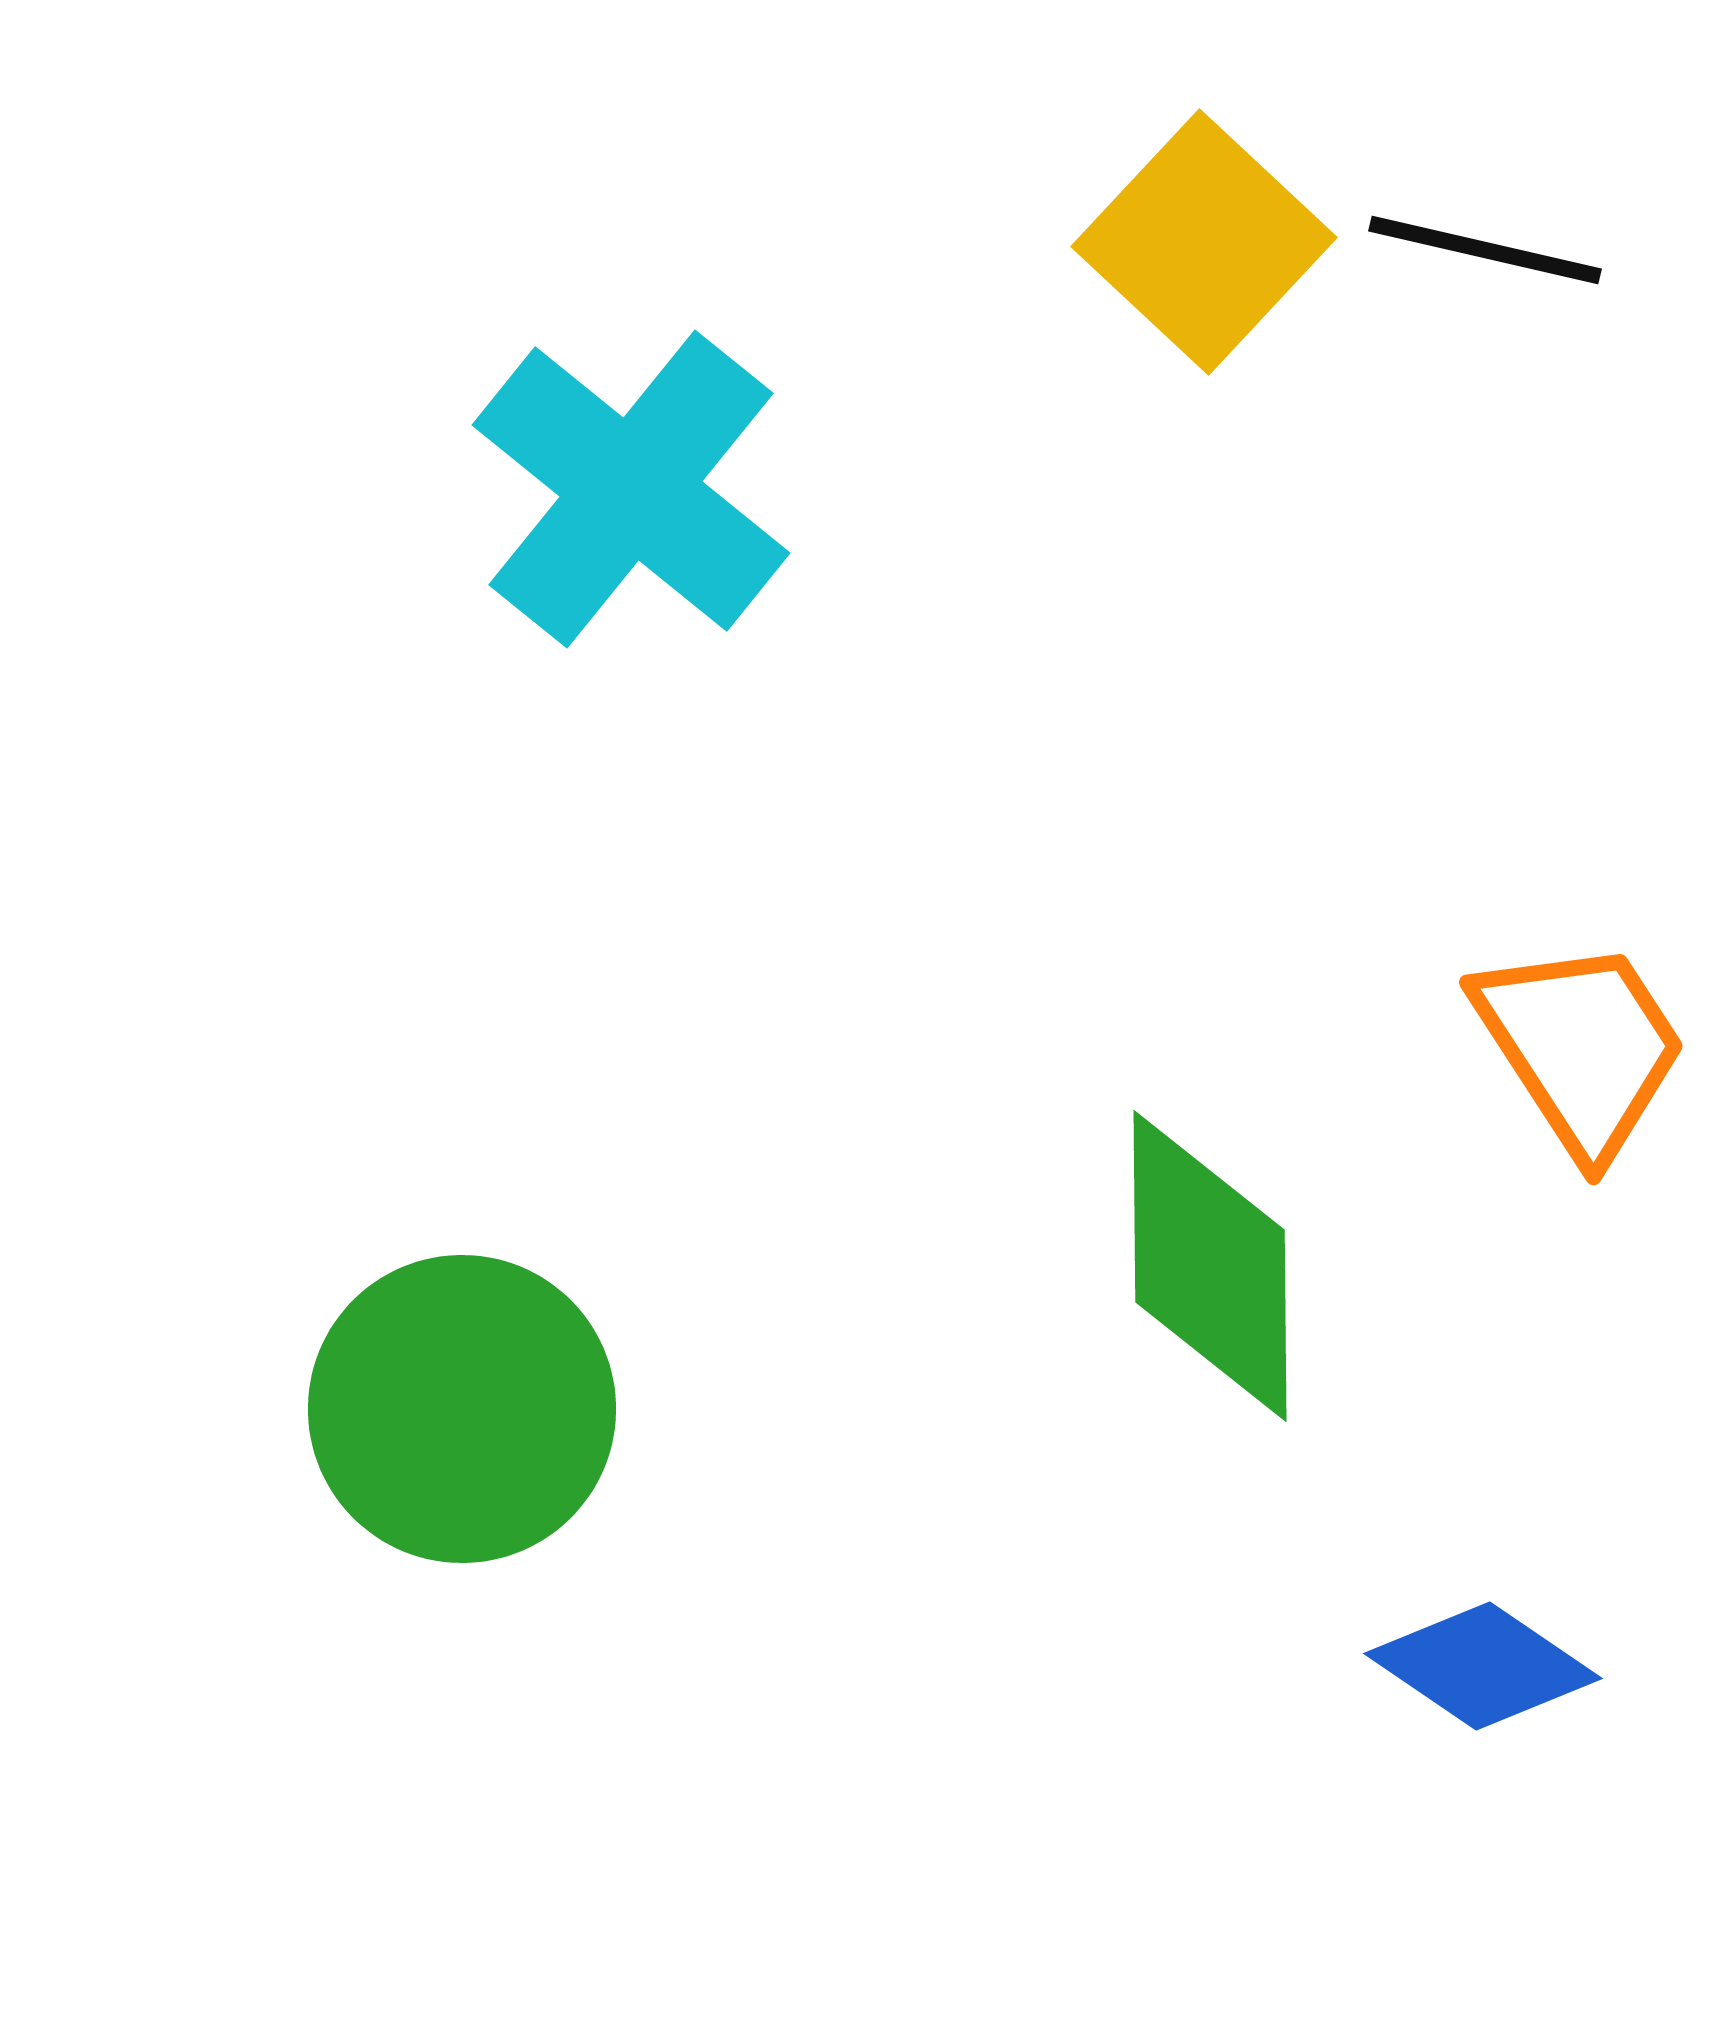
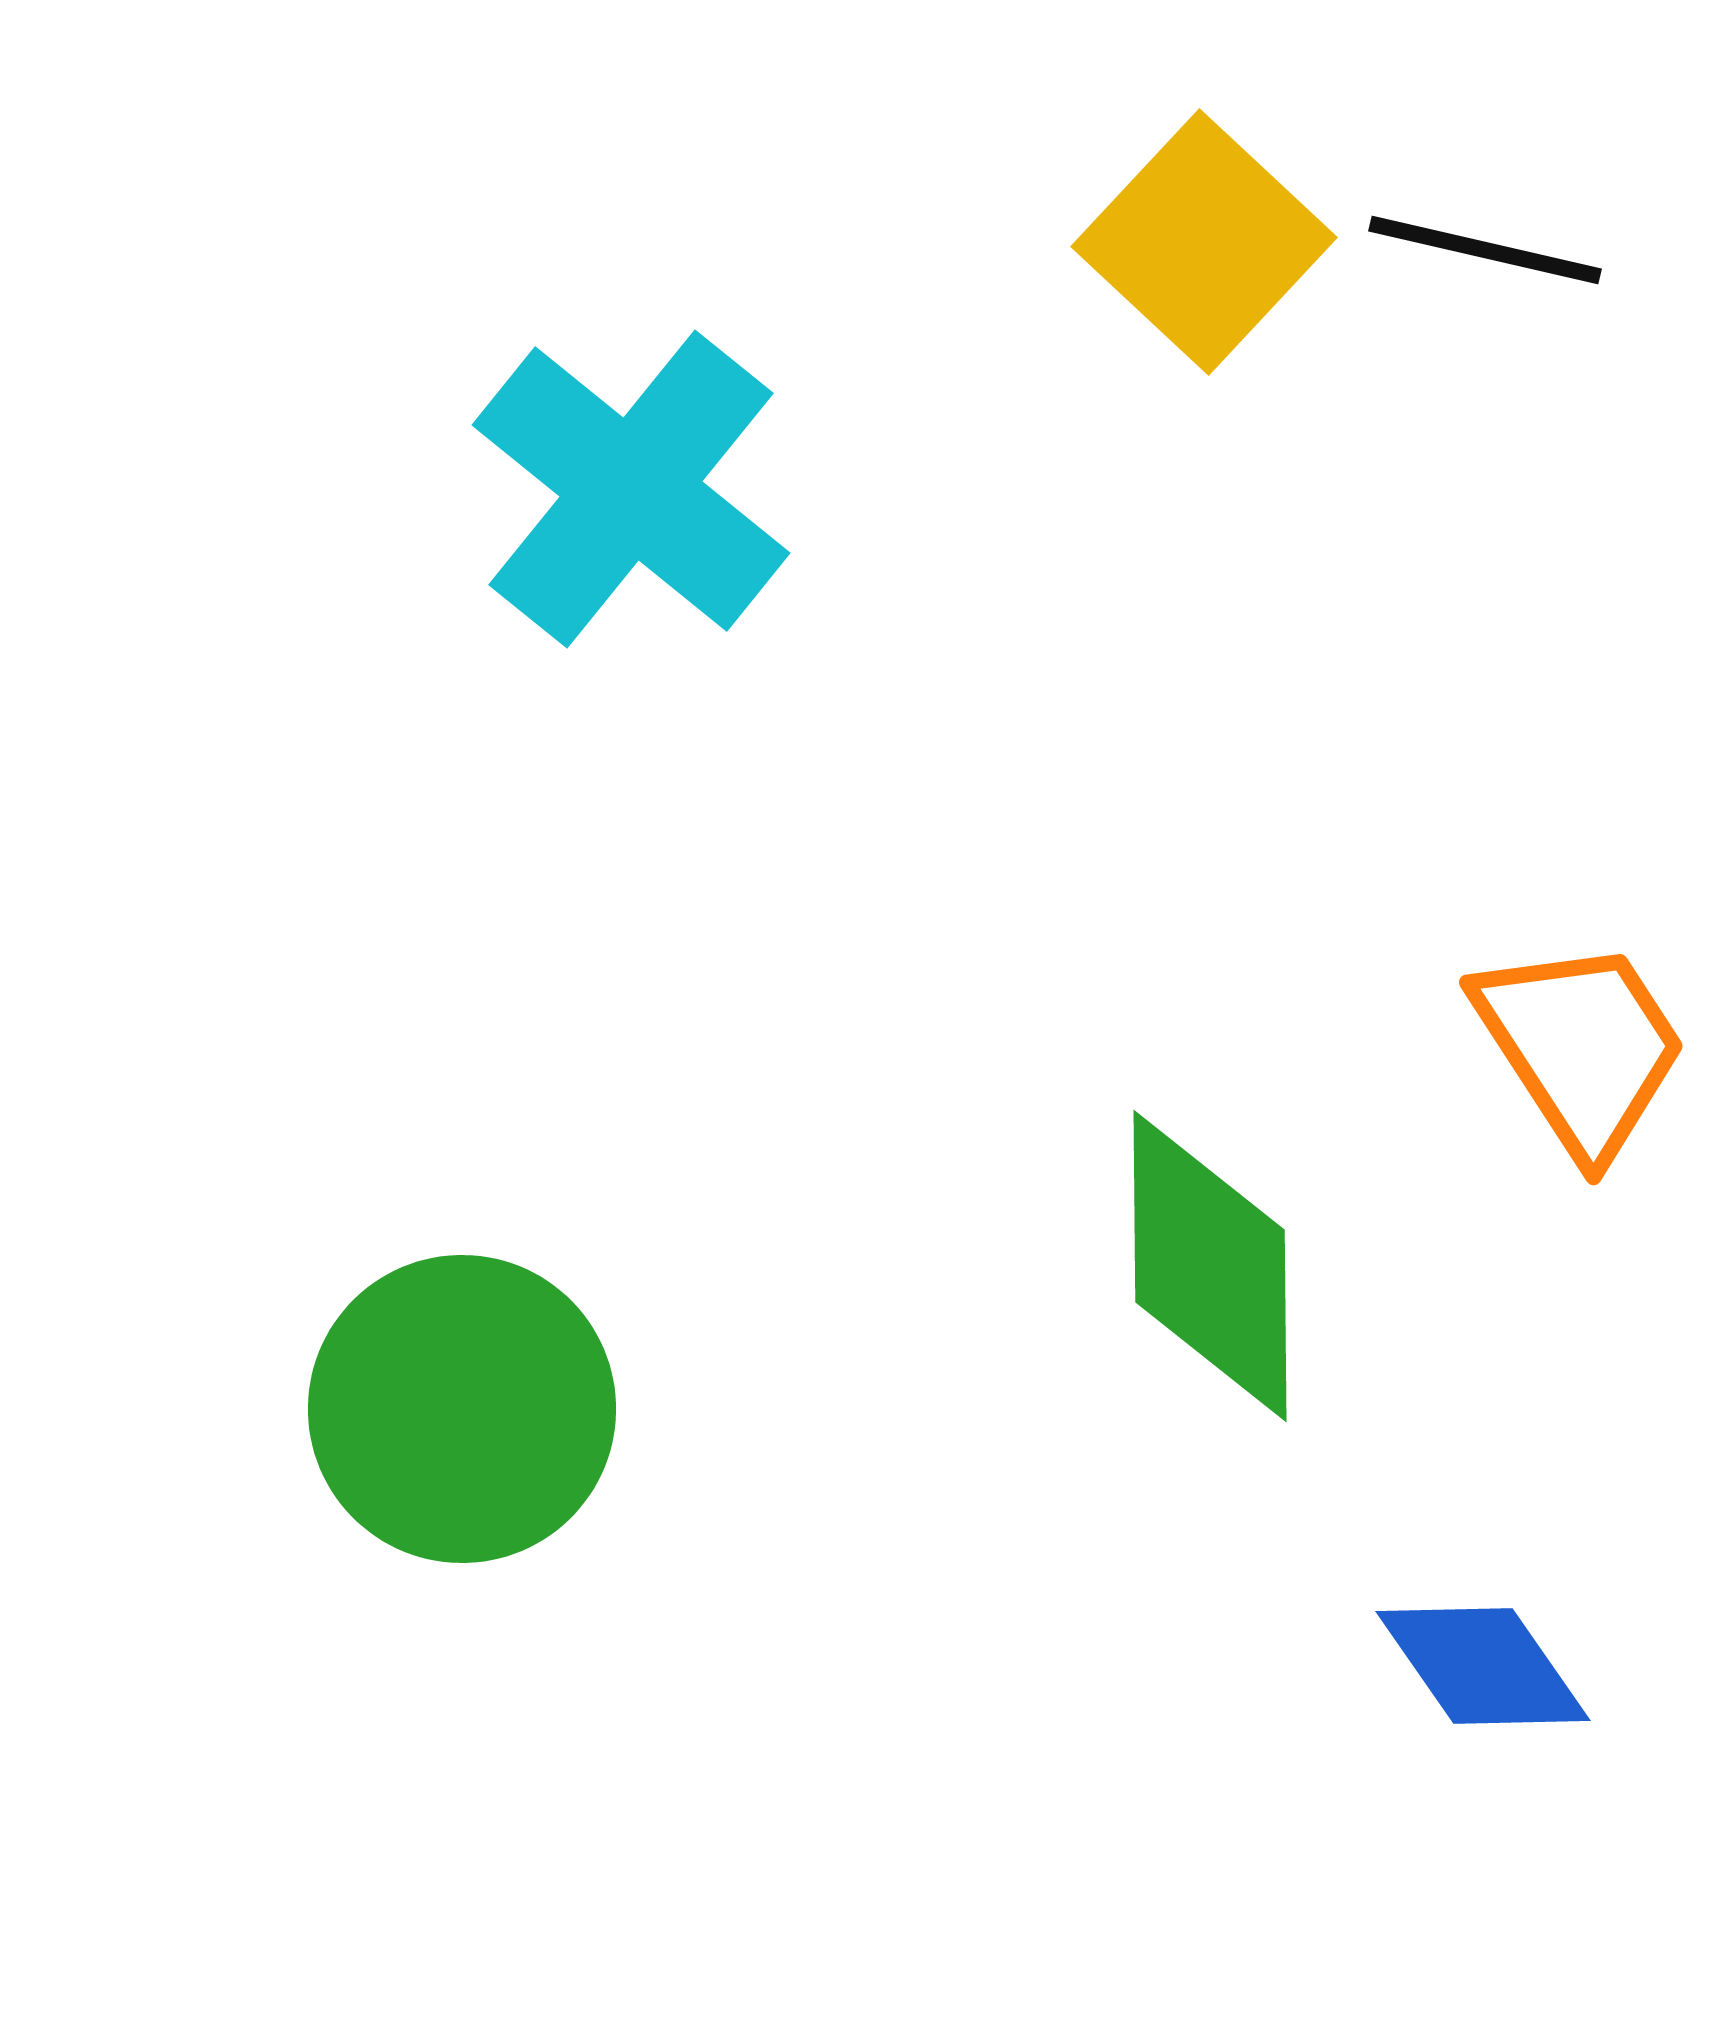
blue diamond: rotated 21 degrees clockwise
